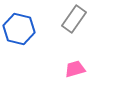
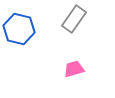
pink trapezoid: moved 1 px left
